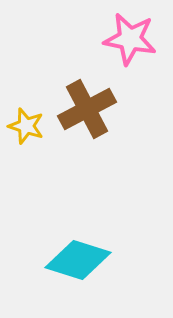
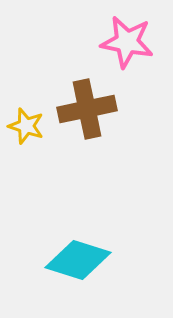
pink star: moved 3 px left, 3 px down
brown cross: rotated 16 degrees clockwise
